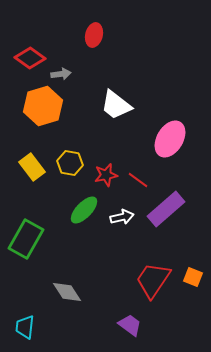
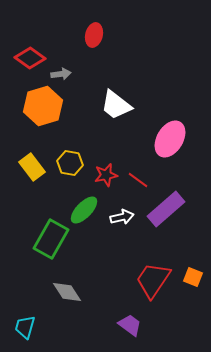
green rectangle: moved 25 px right
cyan trapezoid: rotated 10 degrees clockwise
